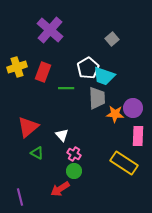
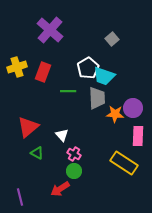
green line: moved 2 px right, 3 px down
